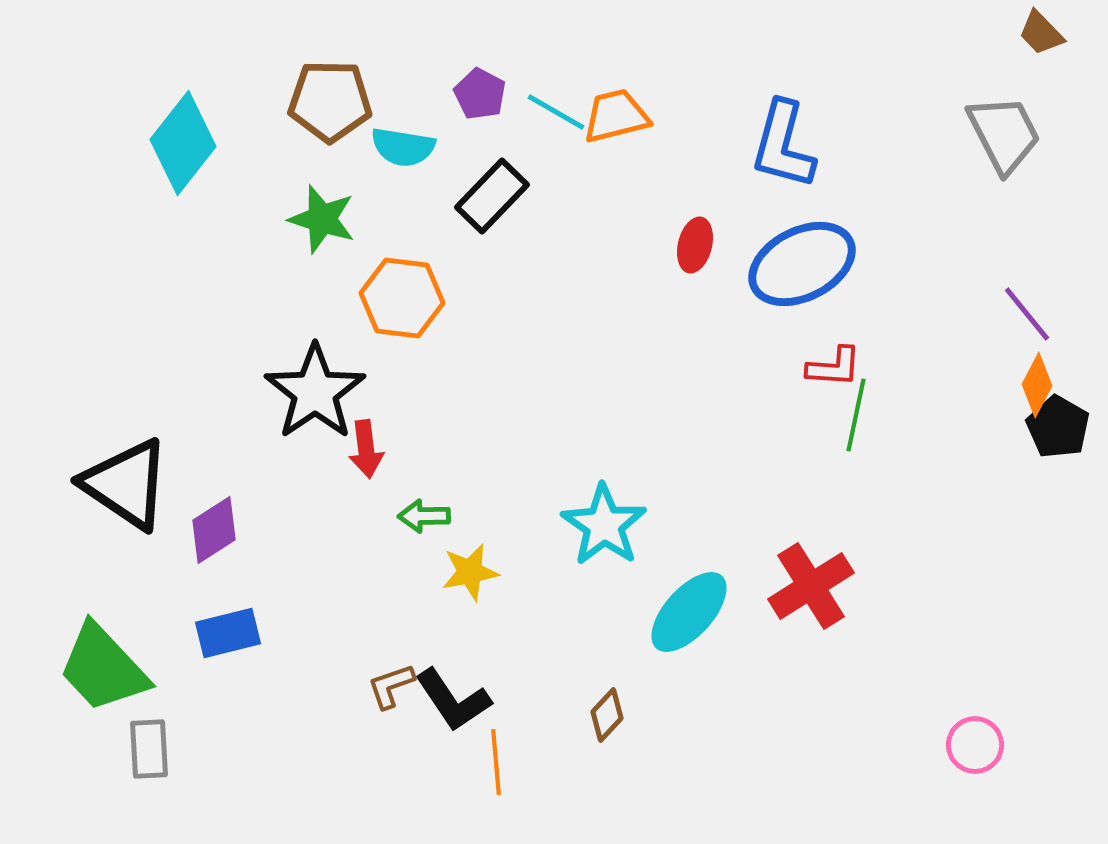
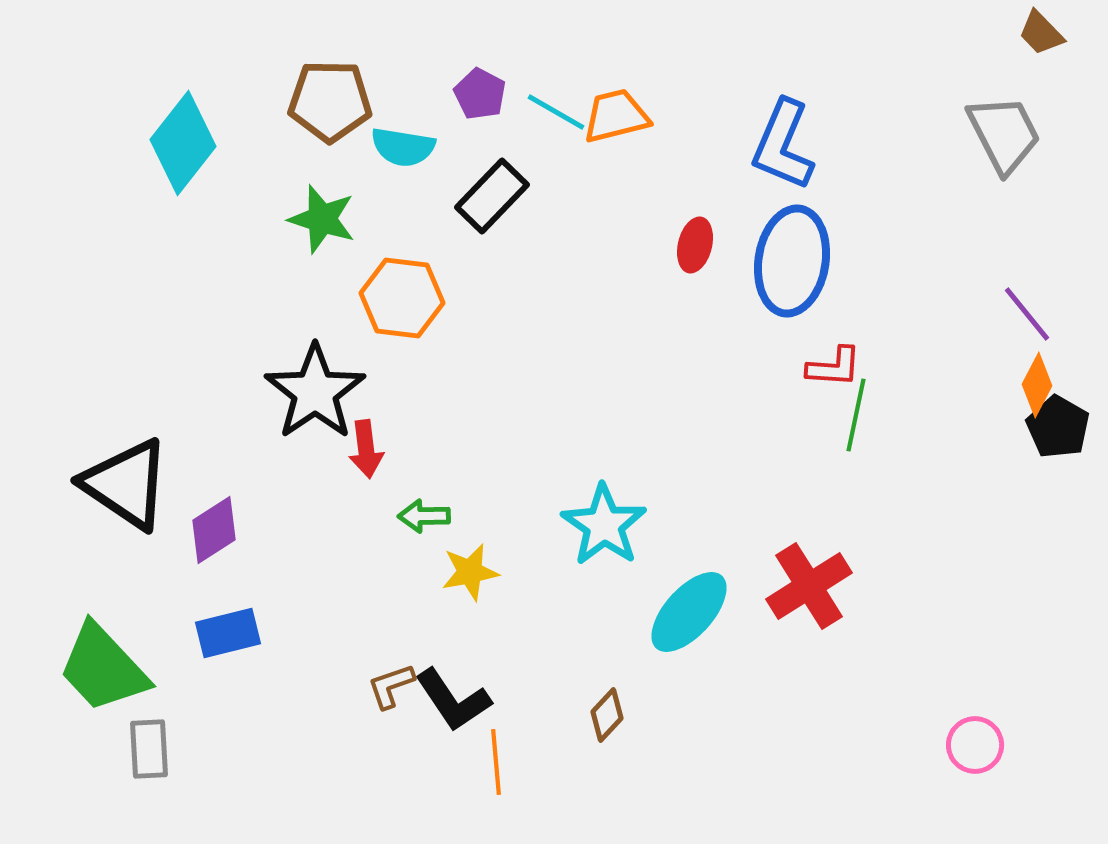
blue L-shape: rotated 8 degrees clockwise
blue ellipse: moved 10 px left, 3 px up; rotated 54 degrees counterclockwise
red cross: moved 2 px left
